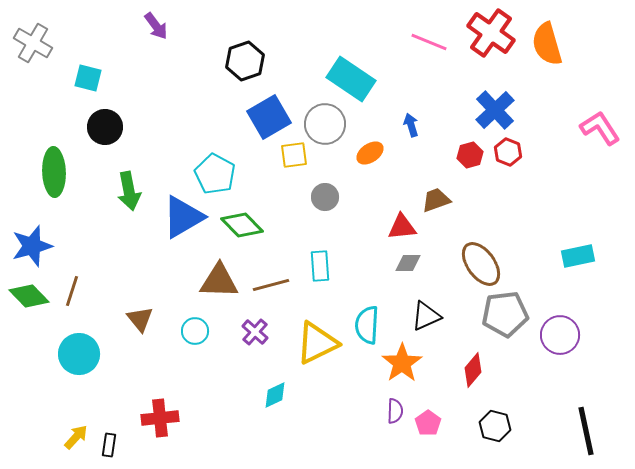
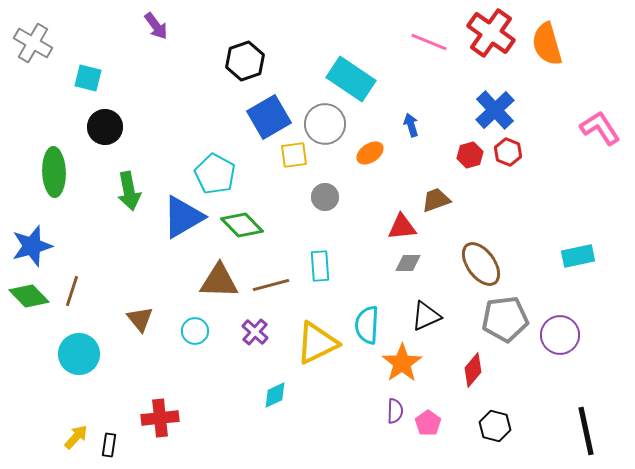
gray pentagon at (505, 314): moved 5 px down
